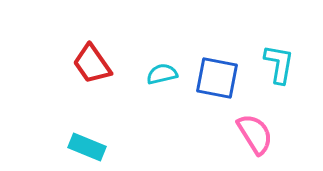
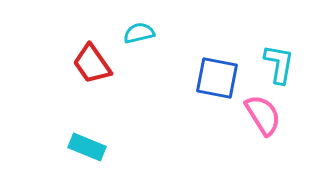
cyan semicircle: moved 23 px left, 41 px up
pink semicircle: moved 8 px right, 19 px up
